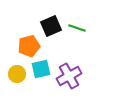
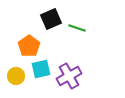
black square: moved 7 px up
orange pentagon: rotated 20 degrees counterclockwise
yellow circle: moved 1 px left, 2 px down
